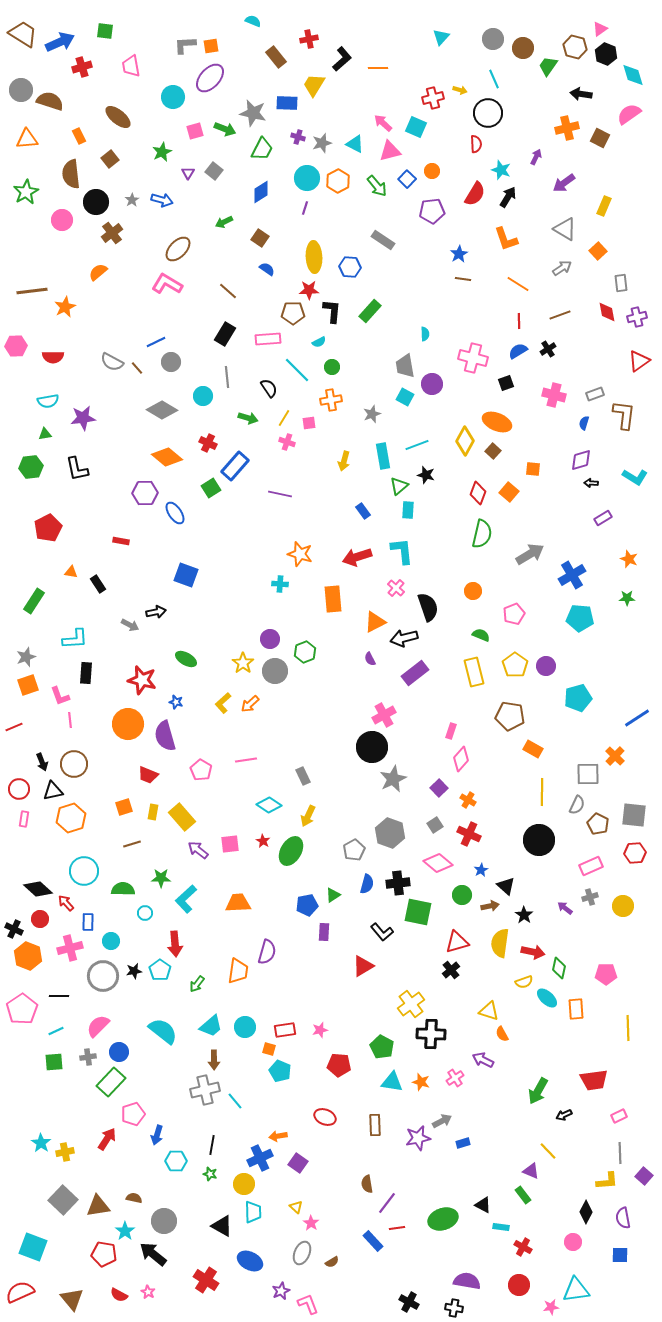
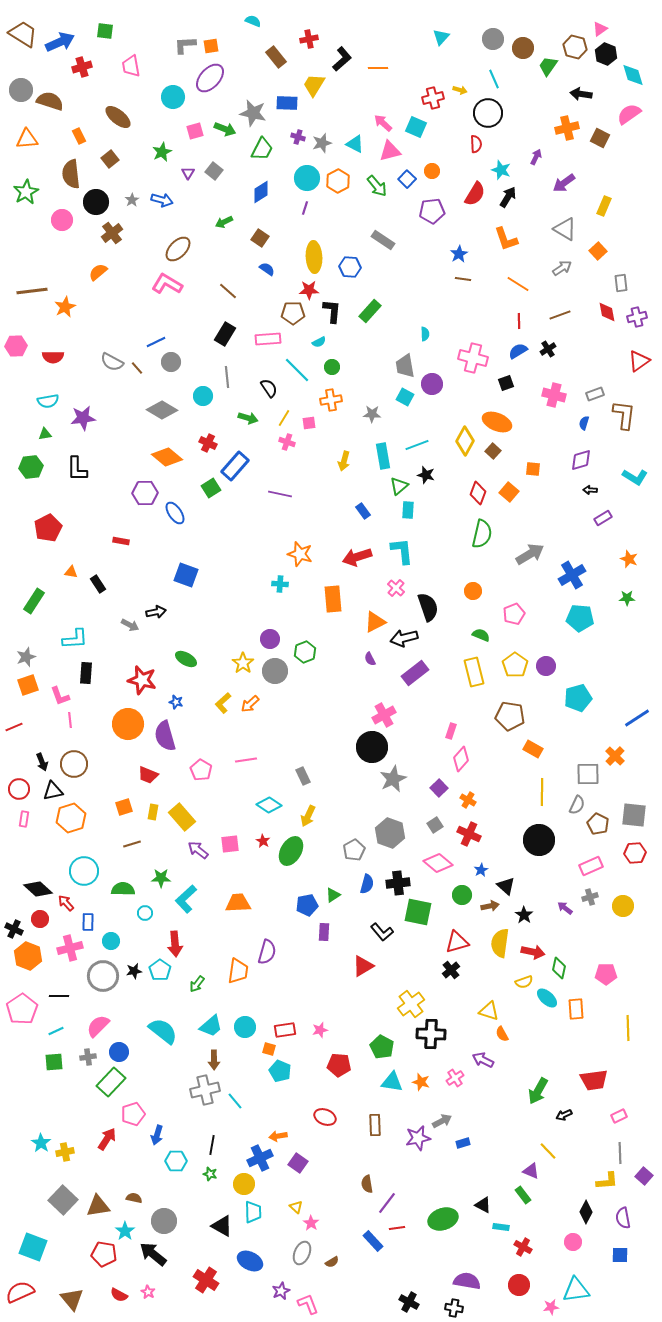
gray star at (372, 414): rotated 24 degrees clockwise
black L-shape at (77, 469): rotated 12 degrees clockwise
black arrow at (591, 483): moved 1 px left, 7 px down
